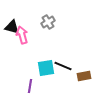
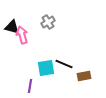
black line: moved 1 px right, 2 px up
